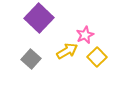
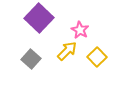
pink star: moved 5 px left, 5 px up; rotated 18 degrees counterclockwise
yellow arrow: rotated 15 degrees counterclockwise
